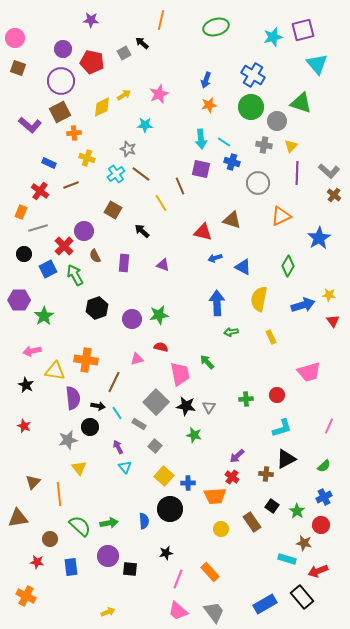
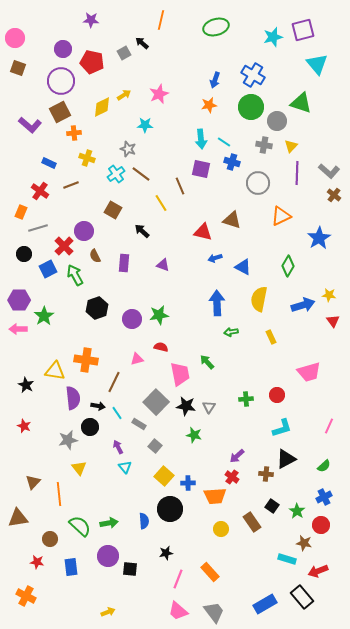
blue arrow at (206, 80): moved 9 px right
pink arrow at (32, 351): moved 14 px left, 22 px up; rotated 12 degrees clockwise
